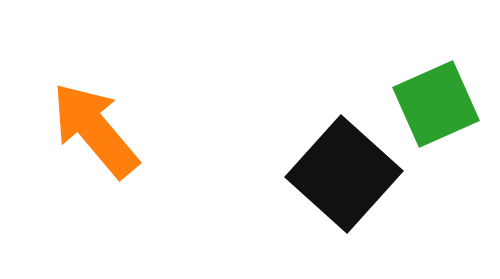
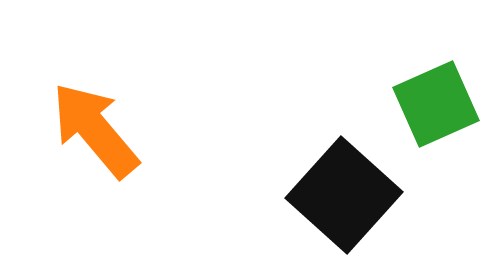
black square: moved 21 px down
